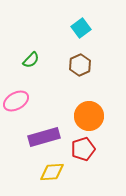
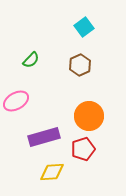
cyan square: moved 3 px right, 1 px up
